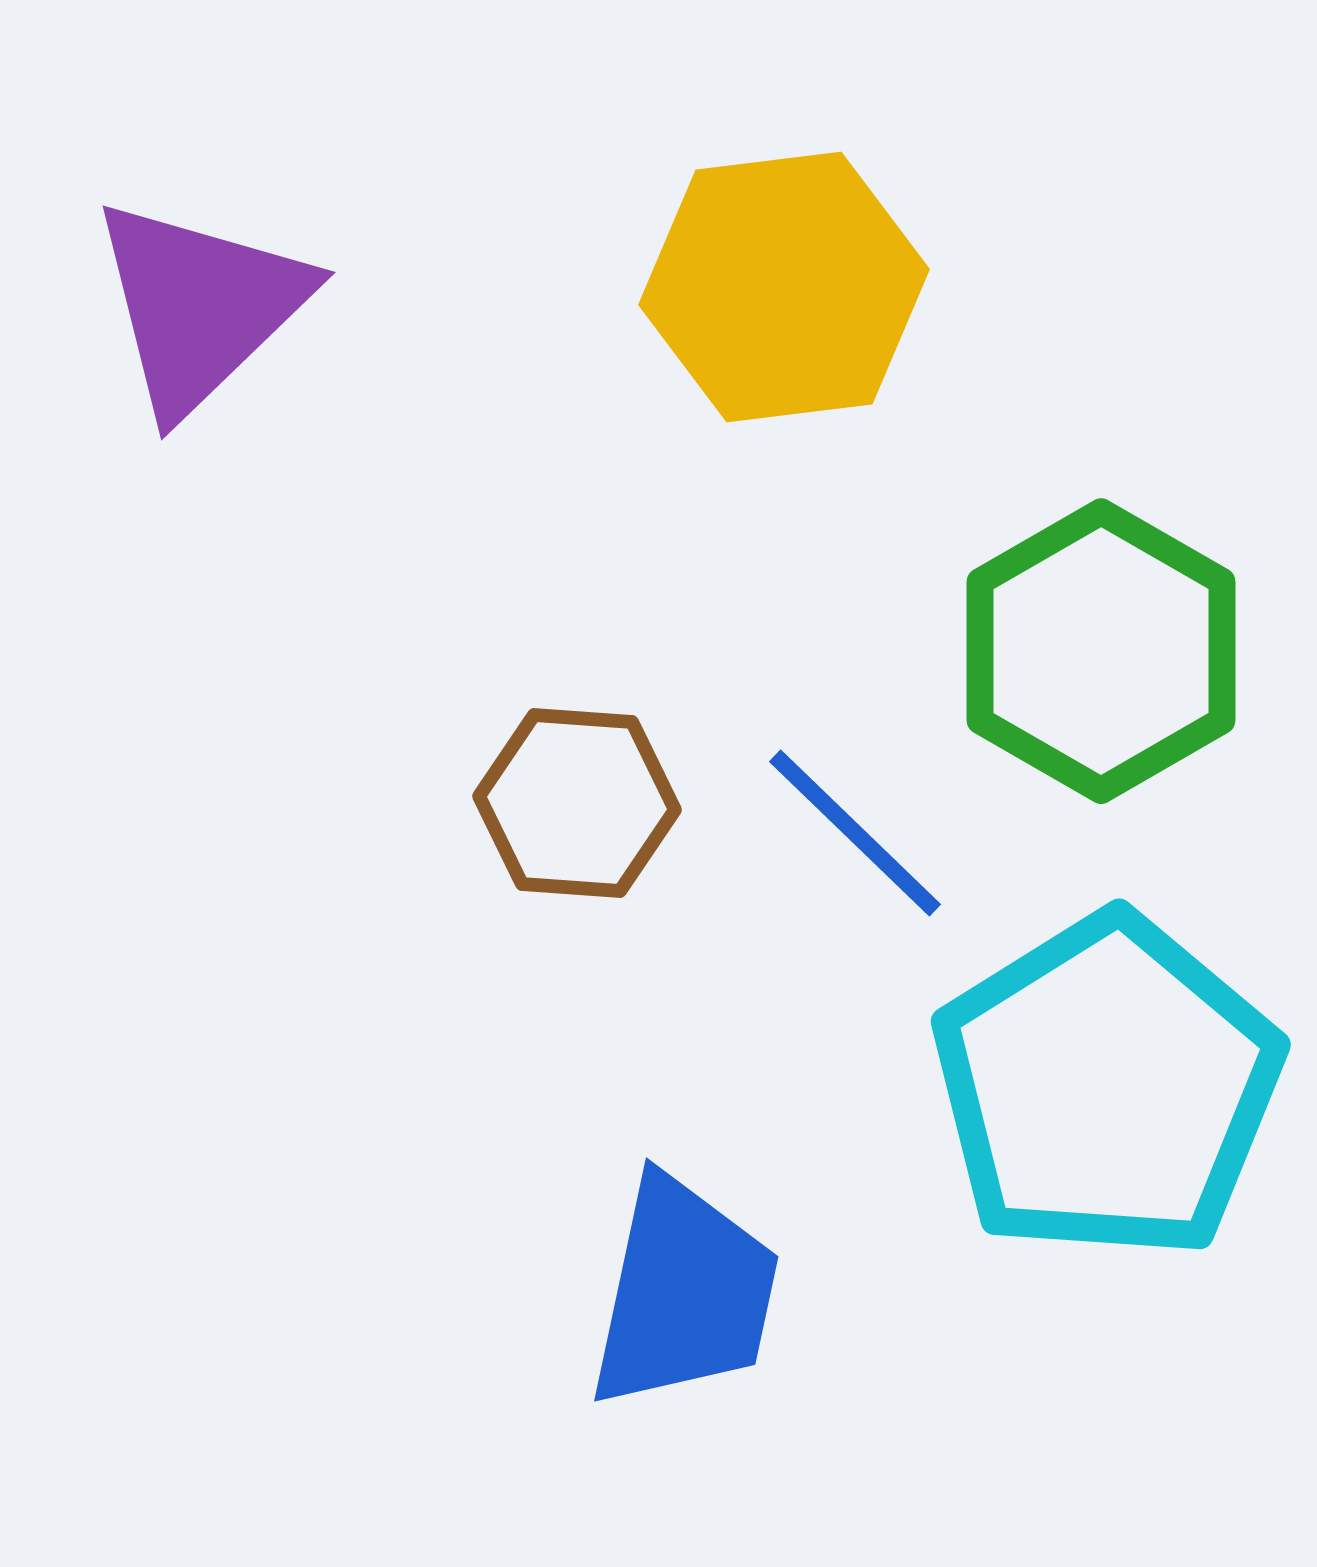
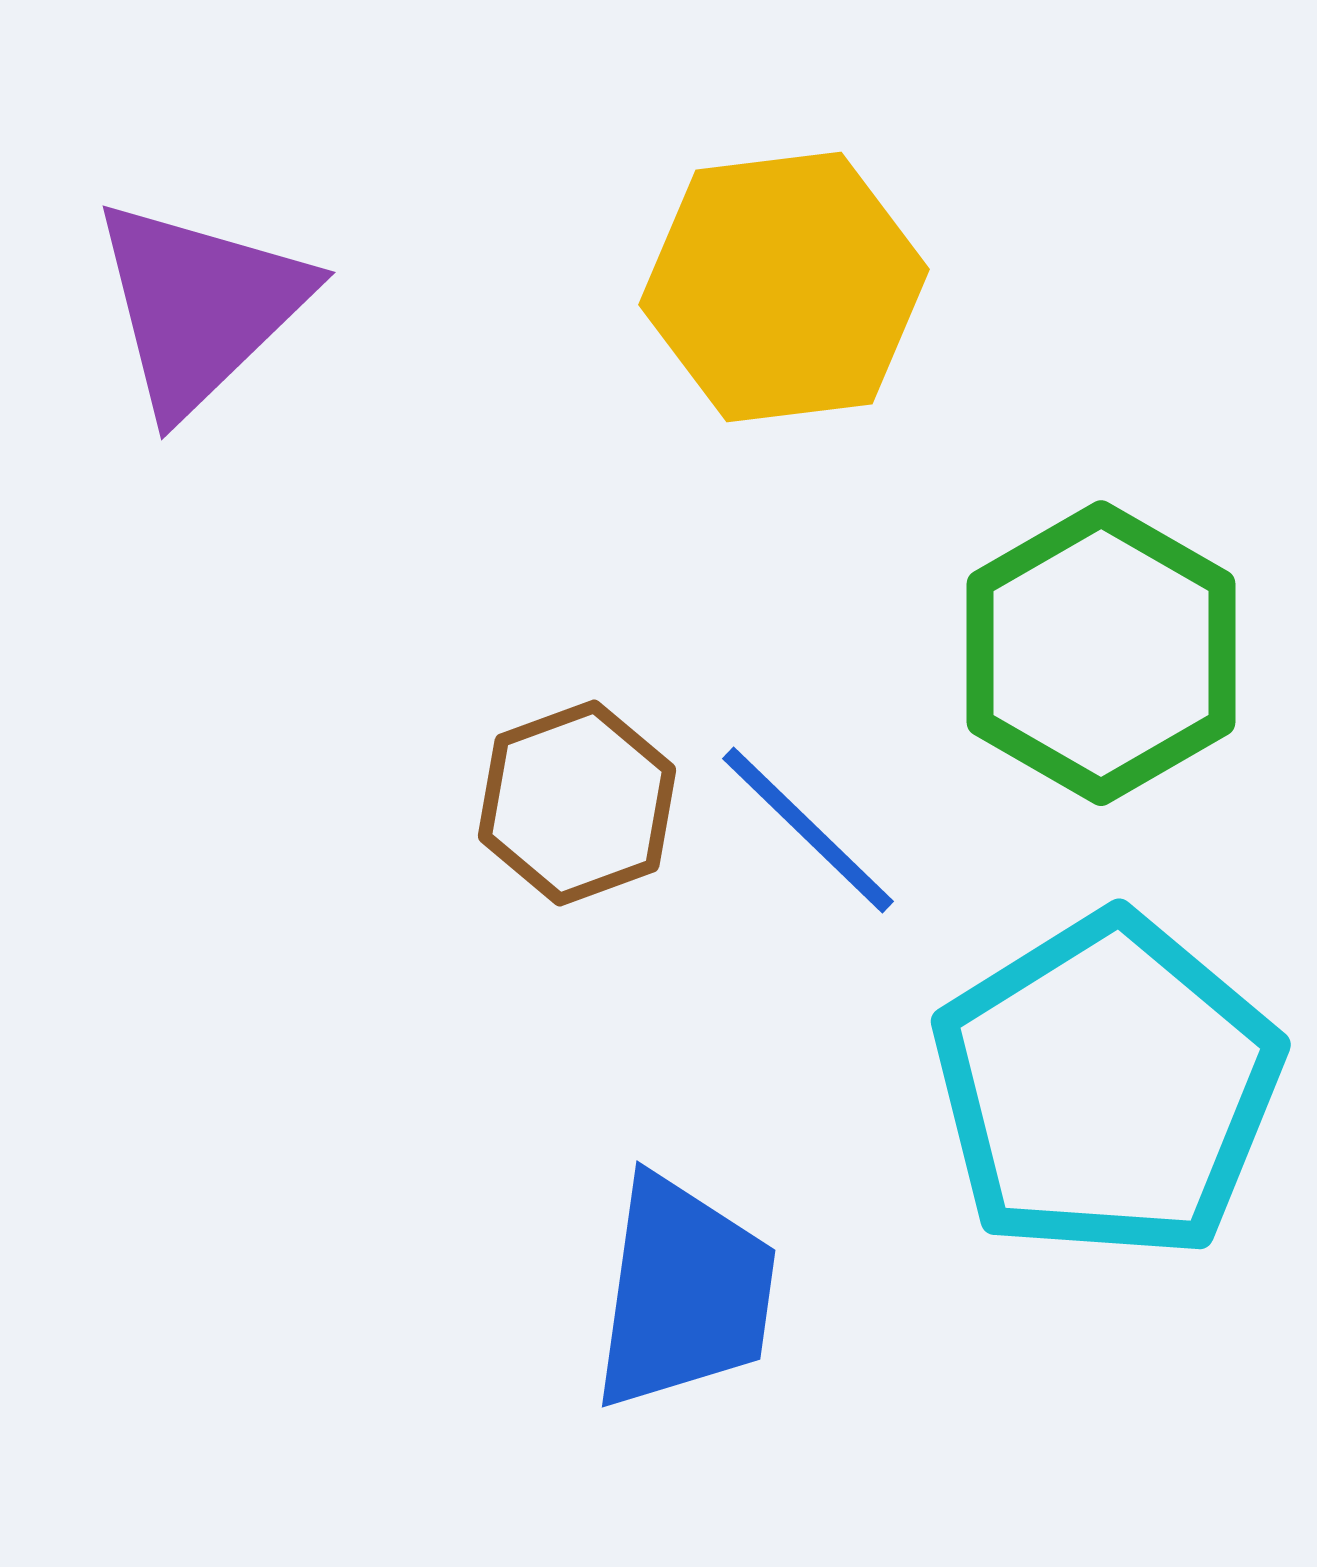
green hexagon: moved 2 px down
brown hexagon: rotated 24 degrees counterclockwise
blue line: moved 47 px left, 3 px up
blue trapezoid: rotated 4 degrees counterclockwise
